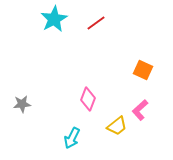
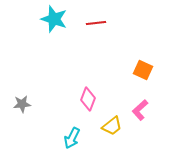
cyan star: rotated 24 degrees counterclockwise
red line: rotated 30 degrees clockwise
yellow trapezoid: moved 5 px left
